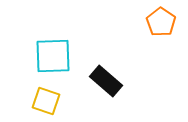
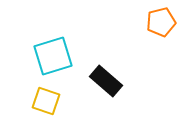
orange pentagon: rotated 24 degrees clockwise
cyan square: rotated 15 degrees counterclockwise
